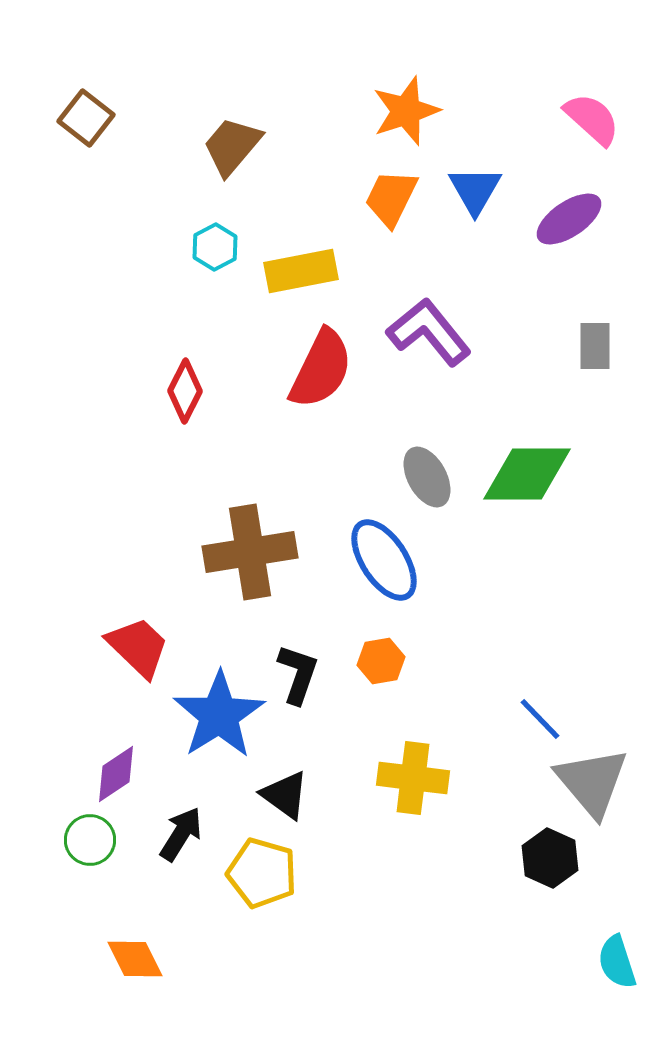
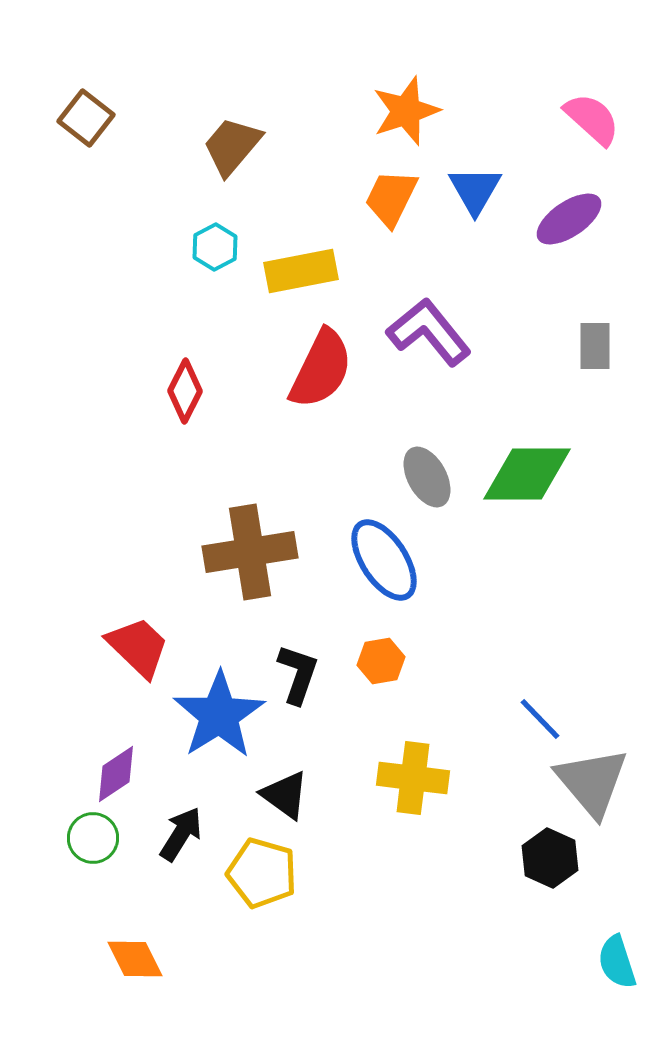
green circle: moved 3 px right, 2 px up
